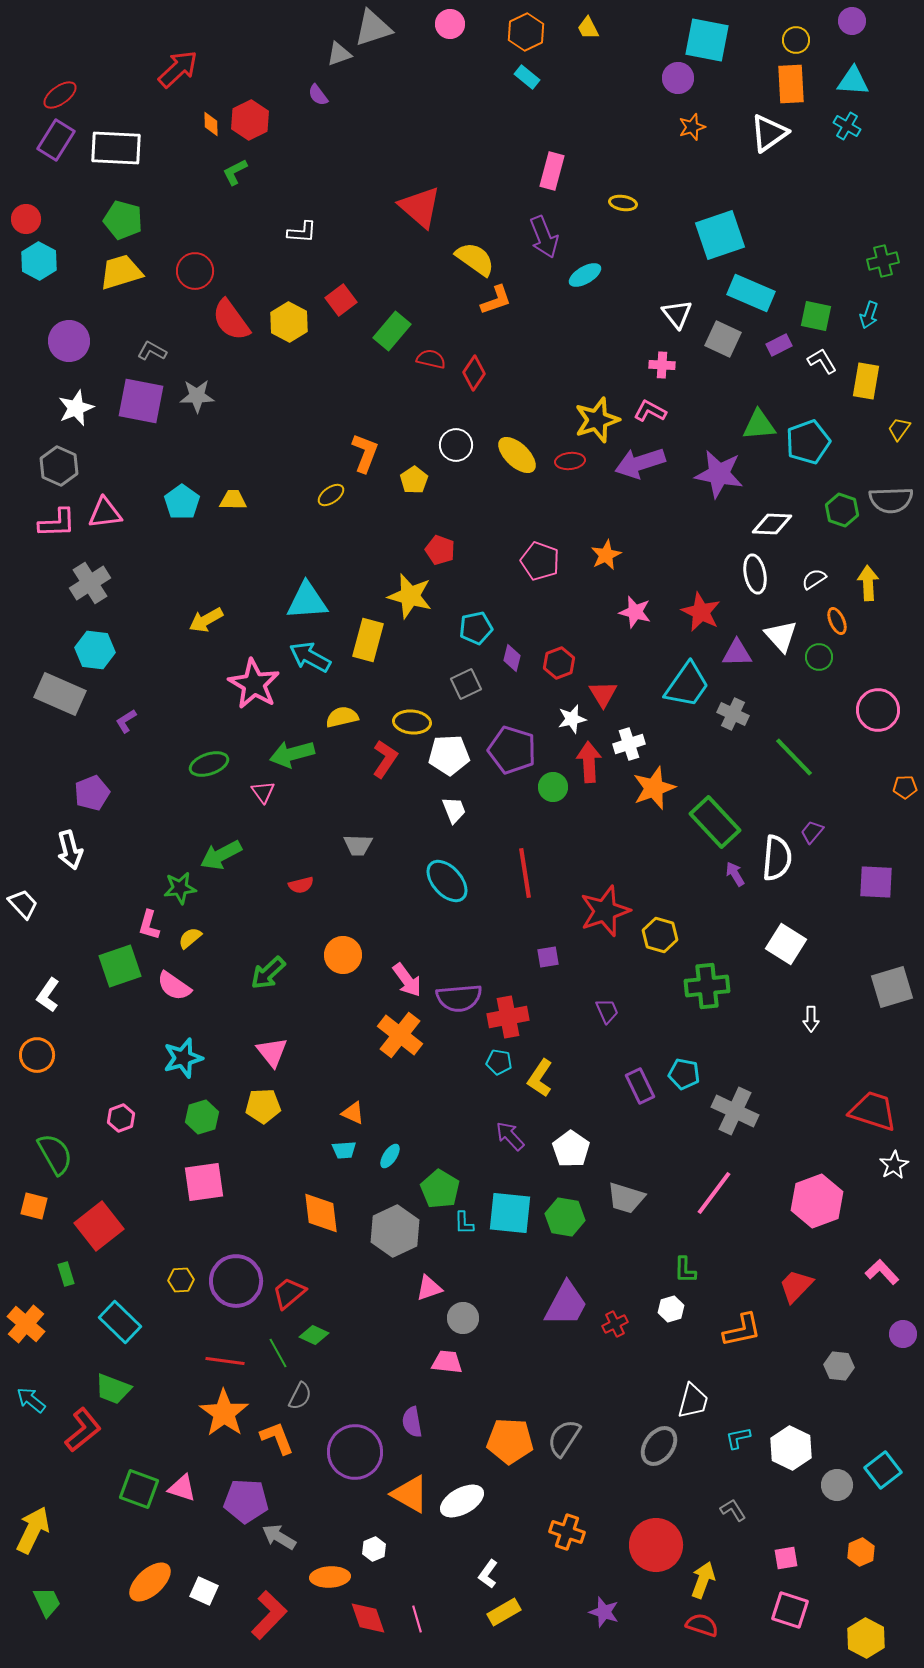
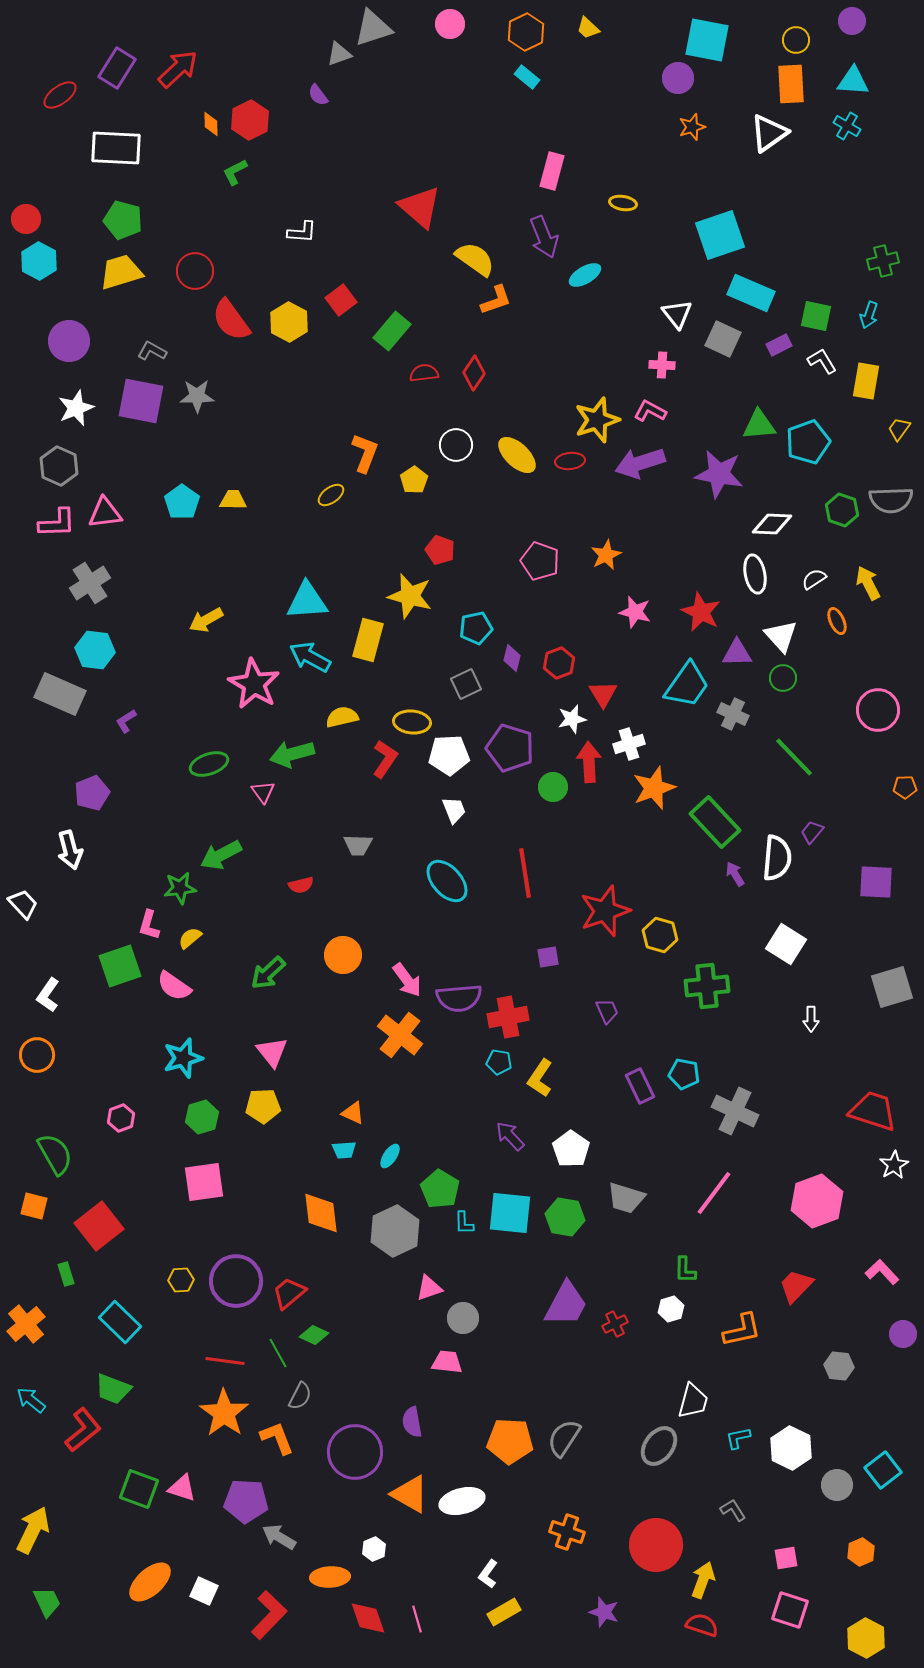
yellow trapezoid at (588, 28): rotated 20 degrees counterclockwise
purple rectangle at (56, 140): moved 61 px right, 72 px up
red semicircle at (431, 359): moved 7 px left, 14 px down; rotated 20 degrees counterclockwise
yellow arrow at (868, 583): rotated 24 degrees counterclockwise
green circle at (819, 657): moved 36 px left, 21 px down
purple pentagon at (512, 750): moved 2 px left, 2 px up
orange cross at (26, 1324): rotated 9 degrees clockwise
white ellipse at (462, 1501): rotated 15 degrees clockwise
